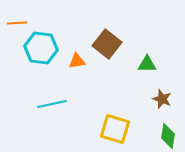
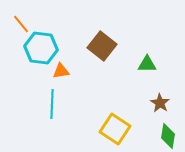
orange line: moved 4 px right, 1 px down; rotated 54 degrees clockwise
brown square: moved 5 px left, 2 px down
orange triangle: moved 16 px left, 10 px down
brown star: moved 2 px left, 4 px down; rotated 12 degrees clockwise
cyan line: rotated 76 degrees counterclockwise
yellow square: rotated 16 degrees clockwise
